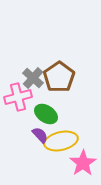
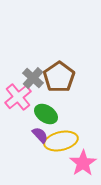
pink cross: rotated 24 degrees counterclockwise
